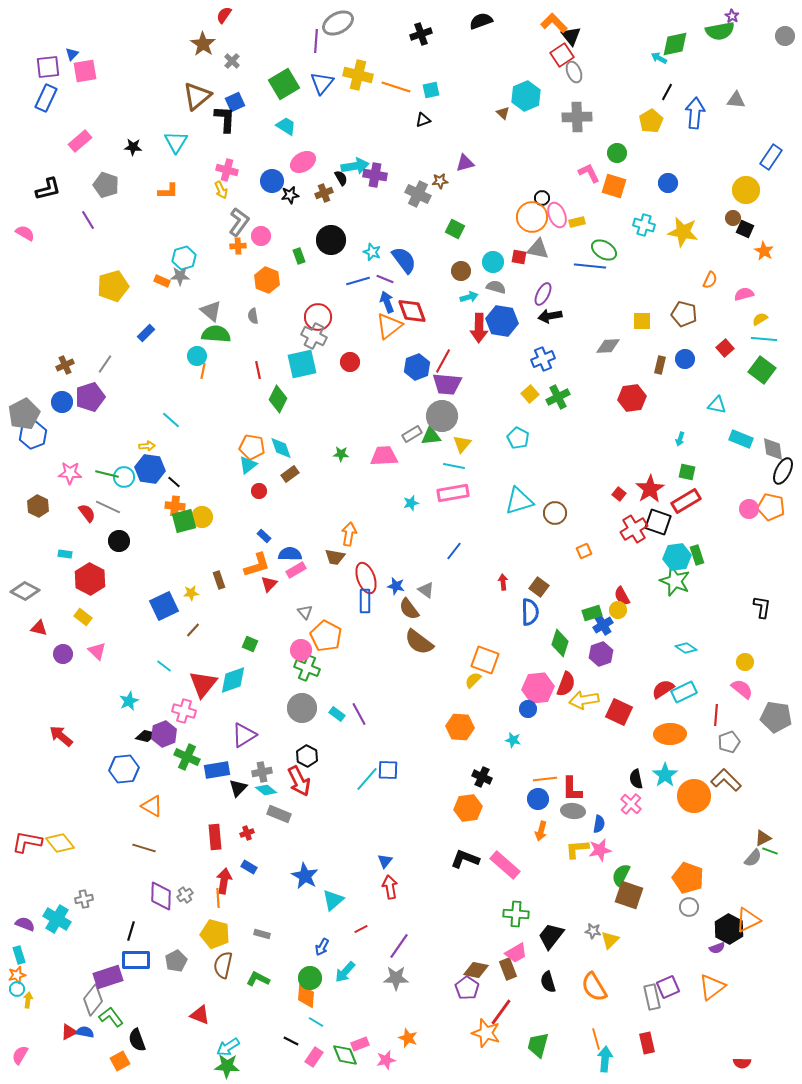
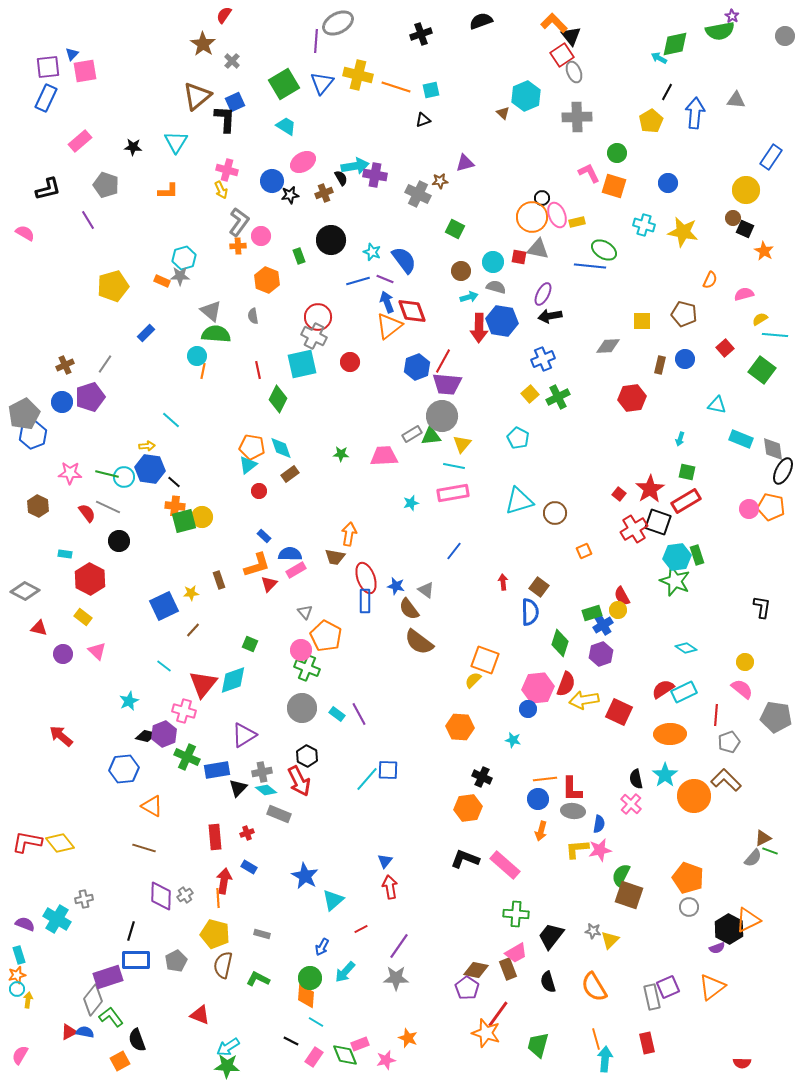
cyan line at (764, 339): moved 11 px right, 4 px up
red line at (501, 1012): moved 3 px left, 2 px down
